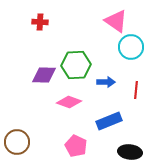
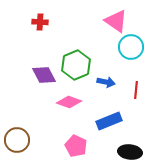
green hexagon: rotated 20 degrees counterclockwise
purple diamond: rotated 60 degrees clockwise
blue arrow: rotated 12 degrees clockwise
brown circle: moved 2 px up
